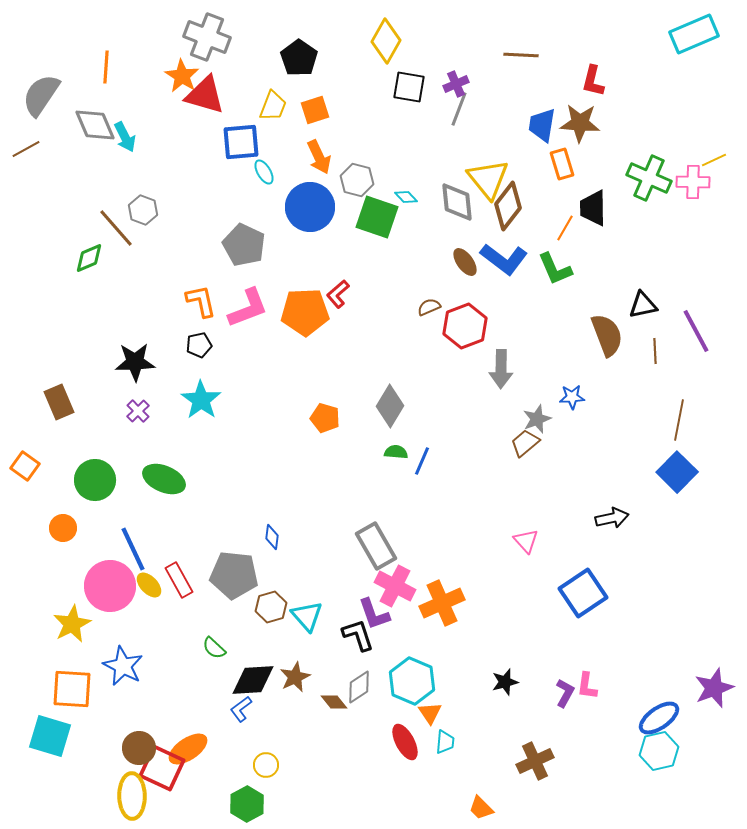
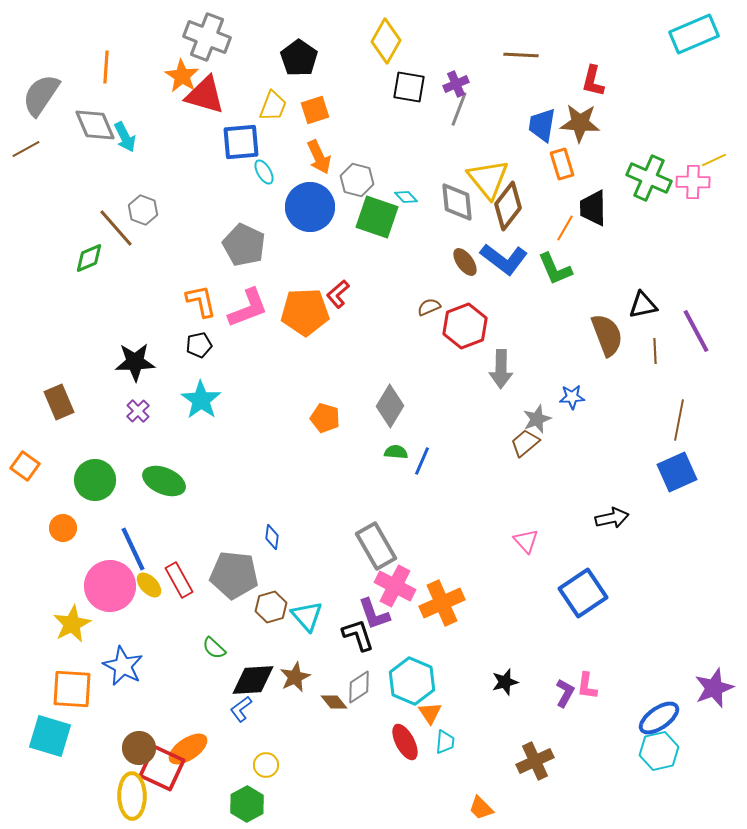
blue square at (677, 472): rotated 21 degrees clockwise
green ellipse at (164, 479): moved 2 px down
